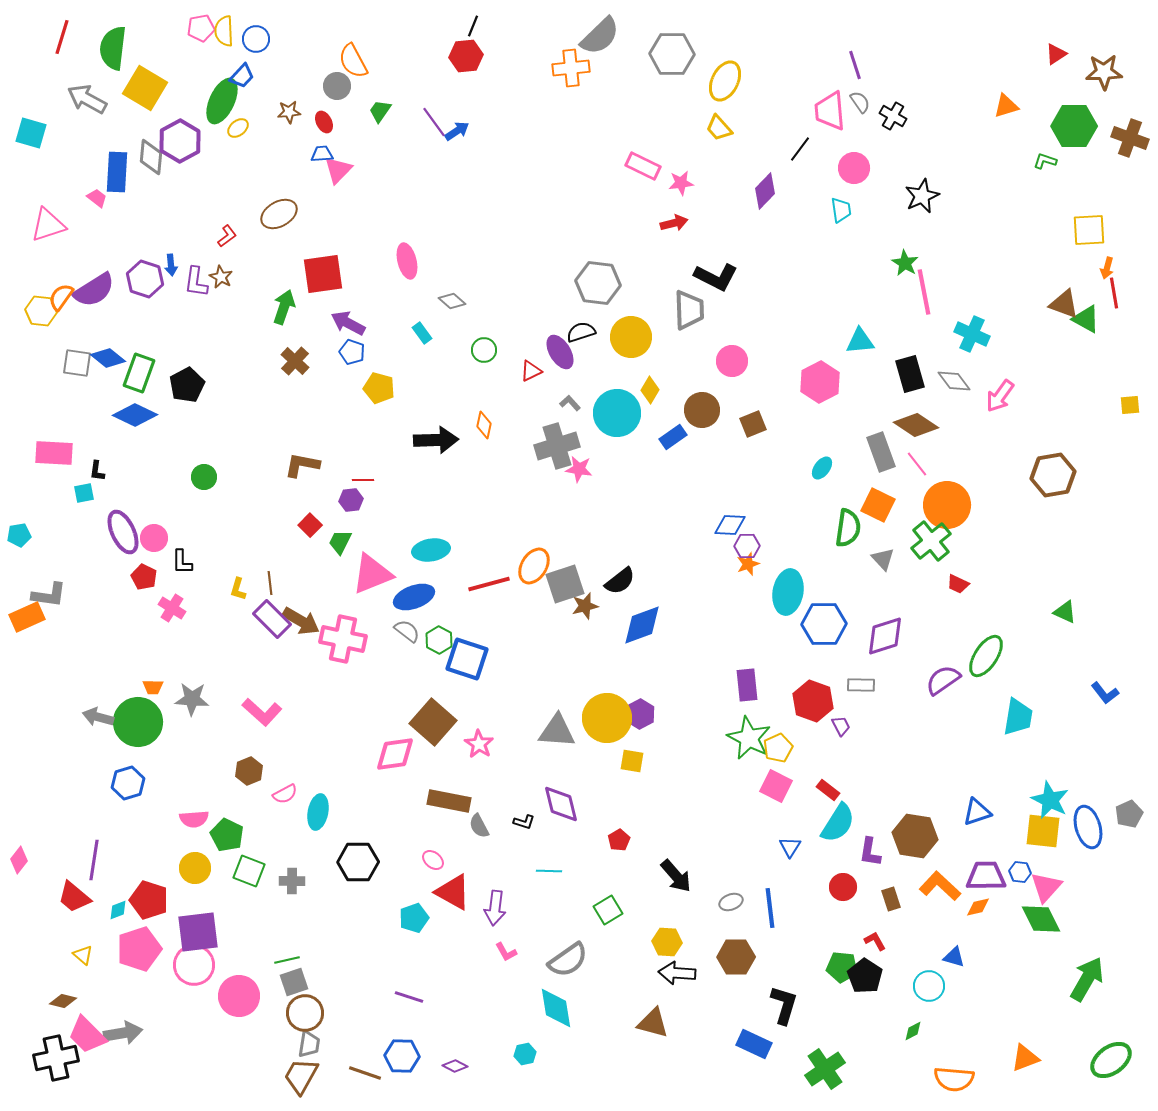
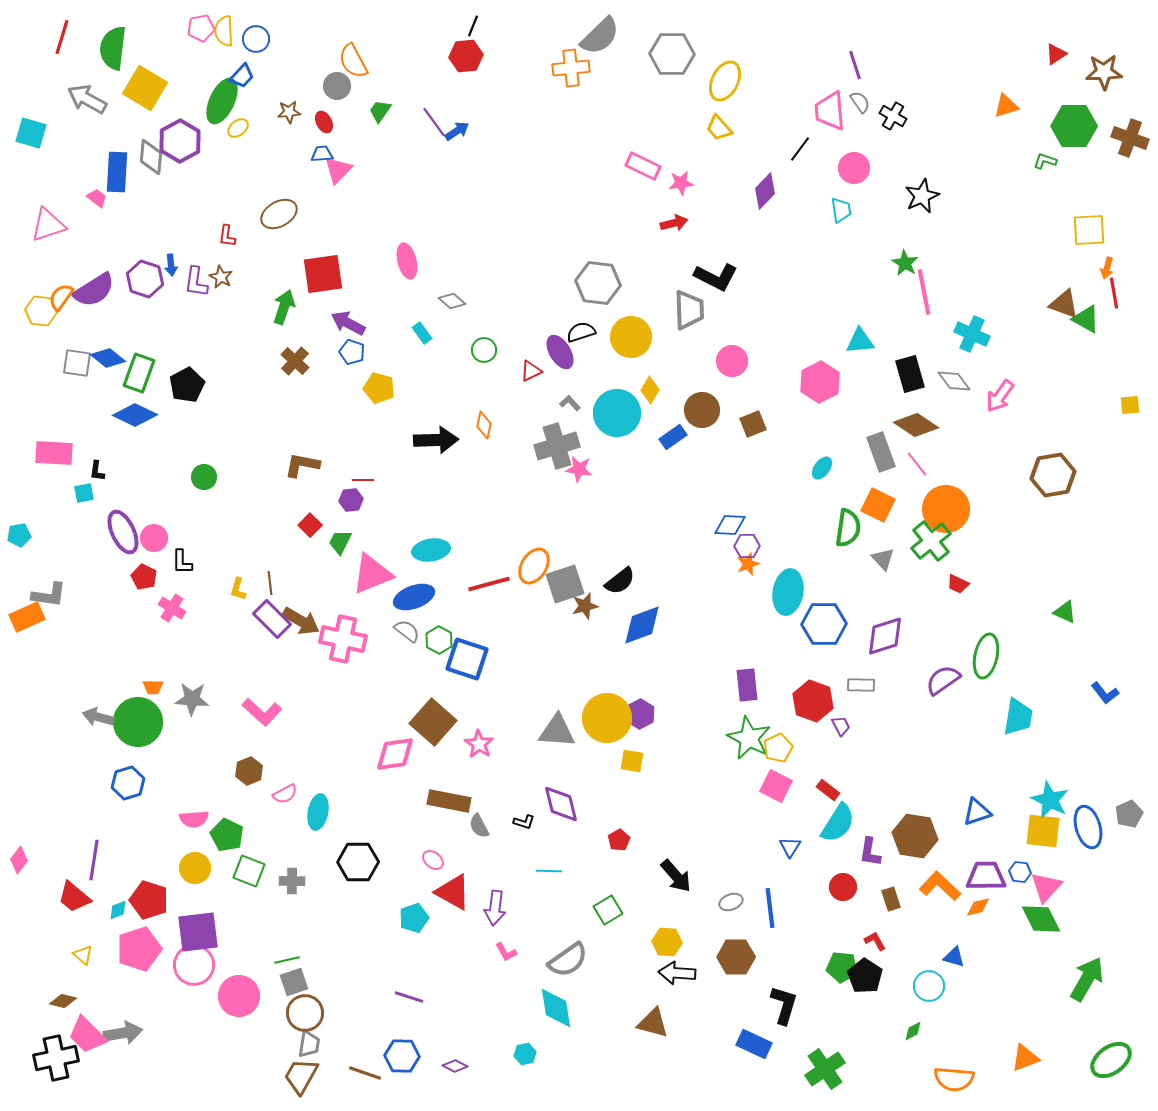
red L-shape at (227, 236): rotated 135 degrees clockwise
orange circle at (947, 505): moved 1 px left, 4 px down
green ellipse at (986, 656): rotated 21 degrees counterclockwise
